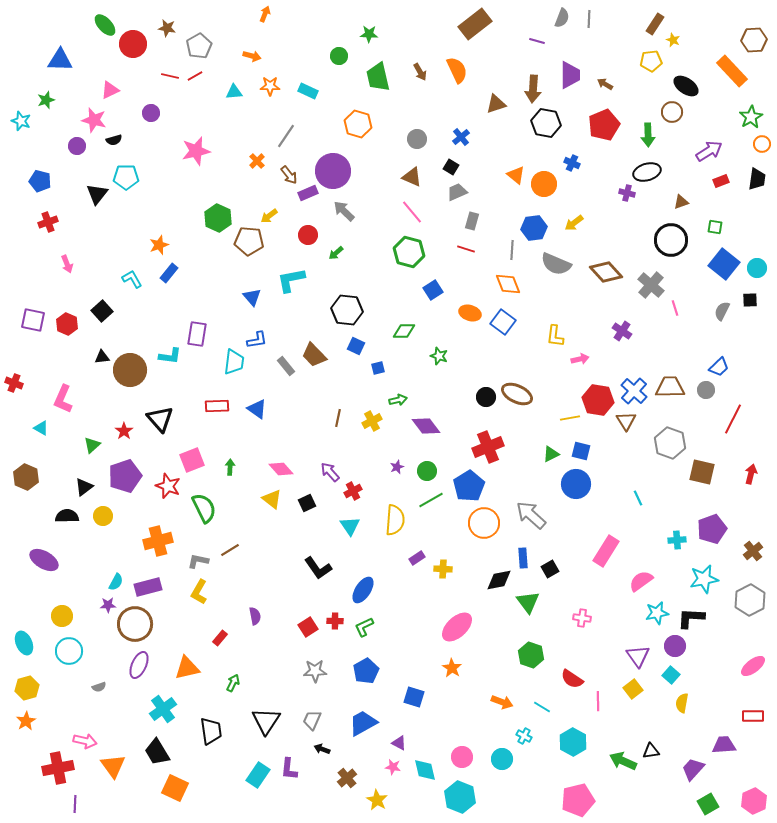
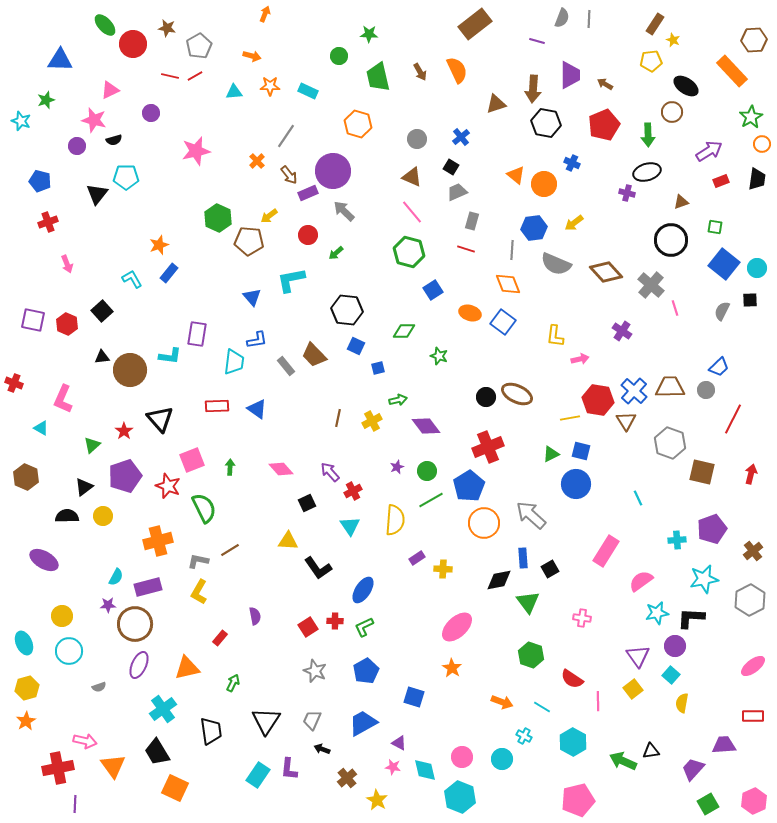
yellow triangle at (272, 499): moved 16 px right, 42 px down; rotated 35 degrees counterclockwise
cyan semicircle at (116, 582): moved 5 px up
gray star at (315, 671): rotated 25 degrees clockwise
